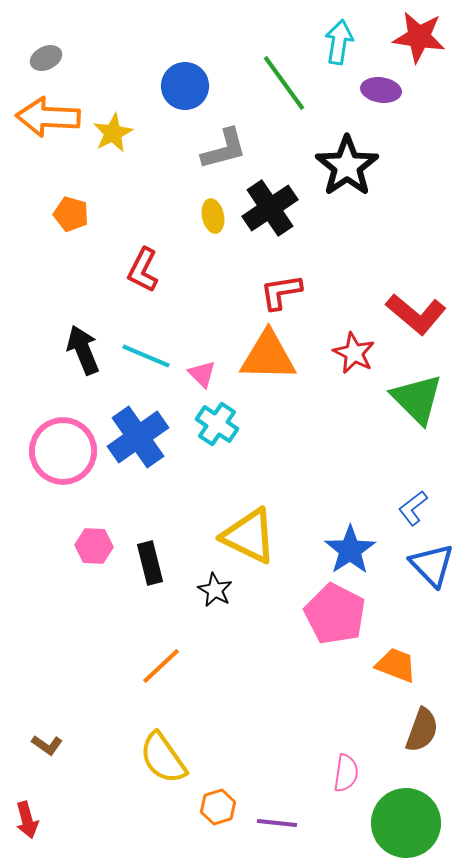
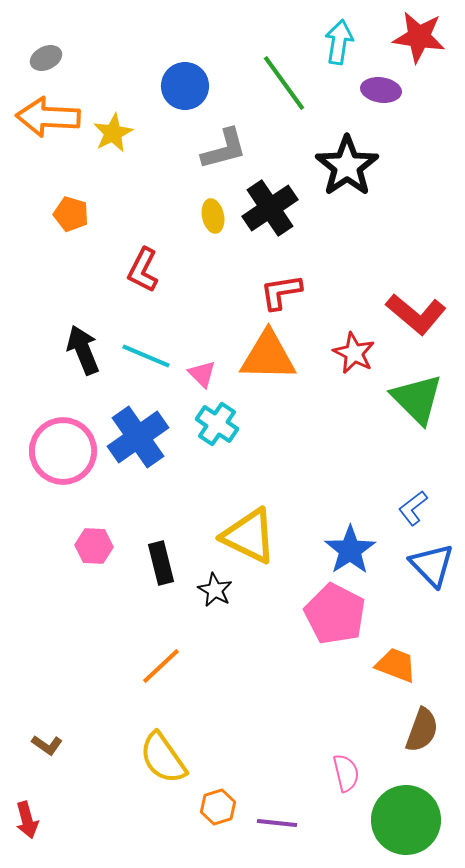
black rectangle at (150, 563): moved 11 px right
pink semicircle at (346, 773): rotated 21 degrees counterclockwise
green circle at (406, 823): moved 3 px up
